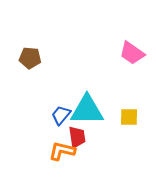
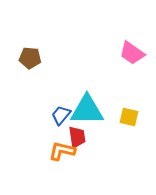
yellow square: rotated 12 degrees clockwise
